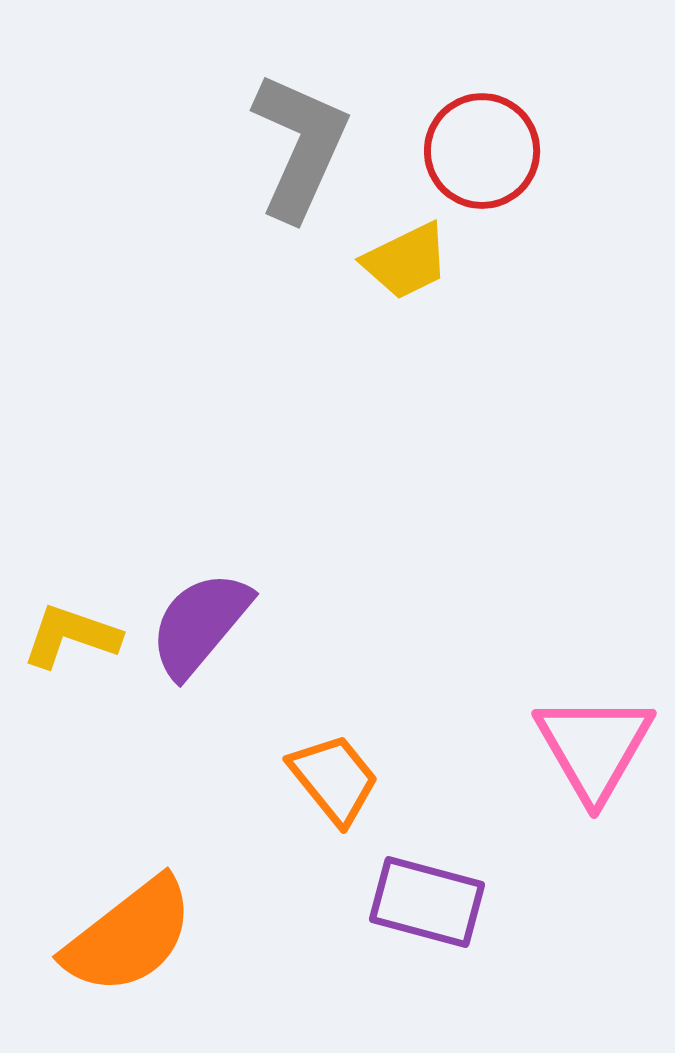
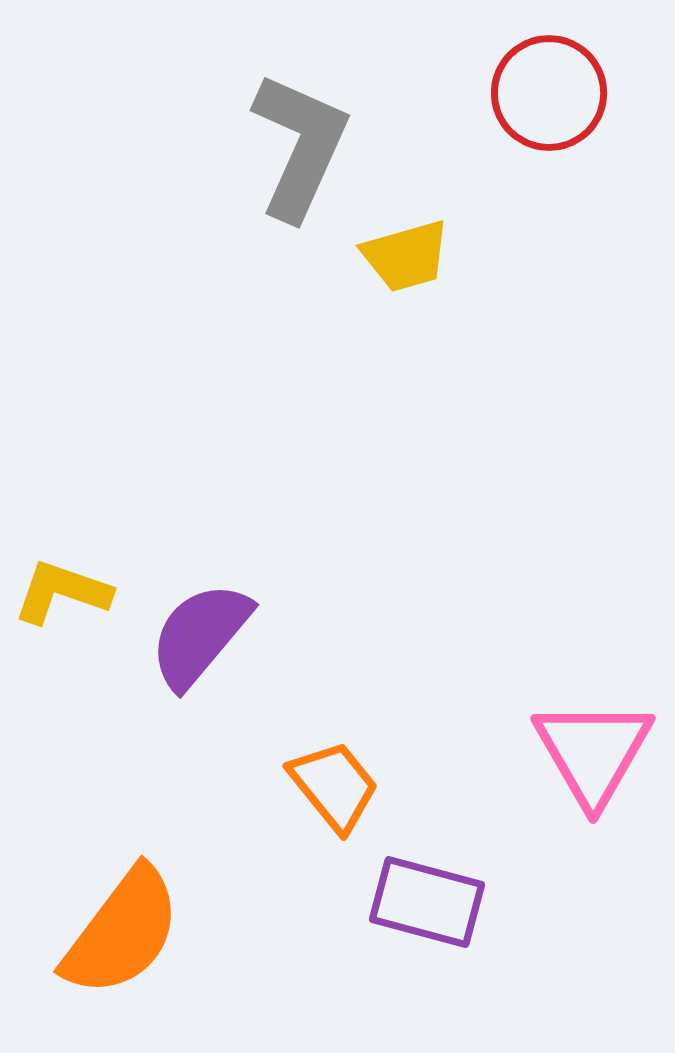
red circle: moved 67 px right, 58 px up
yellow trapezoid: moved 5 px up; rotated 10 degrees clockwise
purple semicircle: moved 11 px down
yellow L-shape: moved 9 px left, 44 px up
pink triangle: moved 1 px left, 5 px down
orange trapezoid: moved 7 px down
orange semicircle: moved 7 px left, 4 px up; rotated 15 degrees counterclockwise
